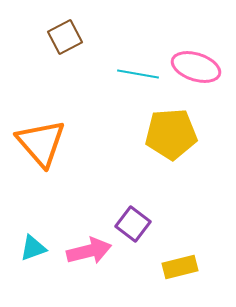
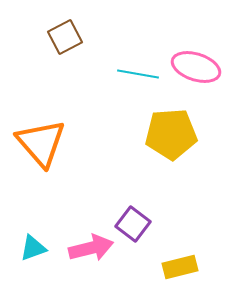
pink arrow: moved 2 px right, 3 px up
